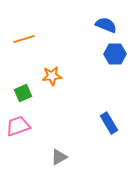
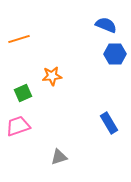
orange line: moved 5 px left
gray triangle: rotated 12 degrees clockwise
